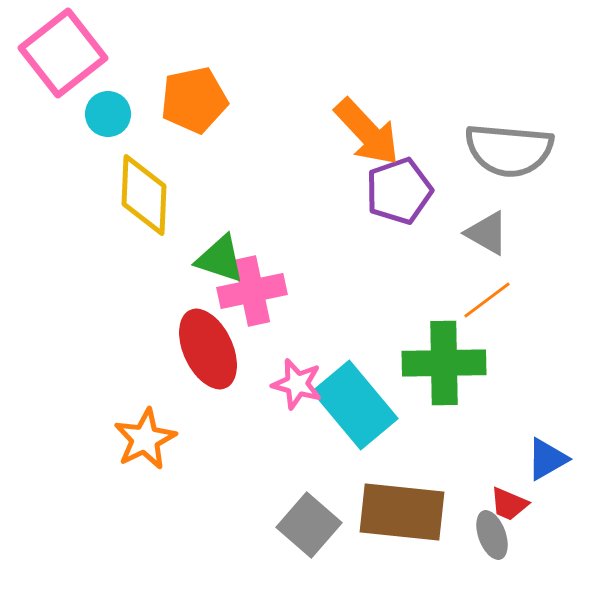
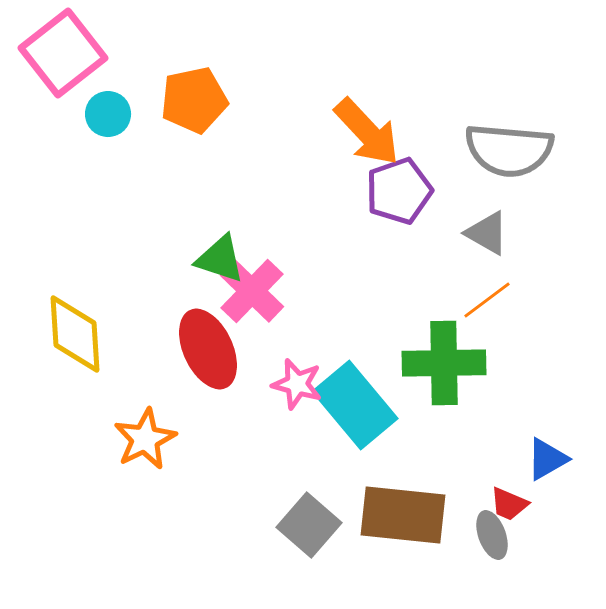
yellow diamond: moved 69 px left, 139 px down; rotated 6 degrees counterclockwise
pink cross: rotated 34 degrees counterclockwise
brown rectangle: moved 1 px right, 3 px down
